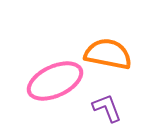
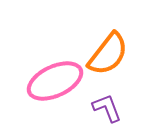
orange semicircle: rotated 117 degrees clockwise
